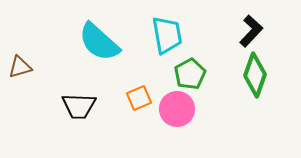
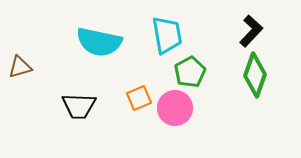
cyan semicircle: rotated 30 degrees counterclockwise
green pentagon: moved 2 px up
pink circle: moved 2 px left, 1 px up
